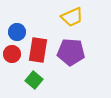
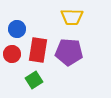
yellow trapezoid: rotated 25 degrees clockwise
blue circle: moved 3 px up
purple pentagon: moved 2 px left
green square: rotated 18 degrees clockwise
